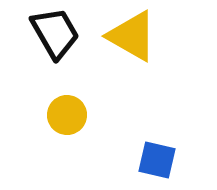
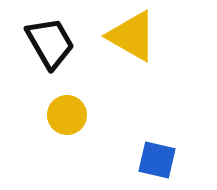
black trapezoid: moved 5 px left, 10 px down
